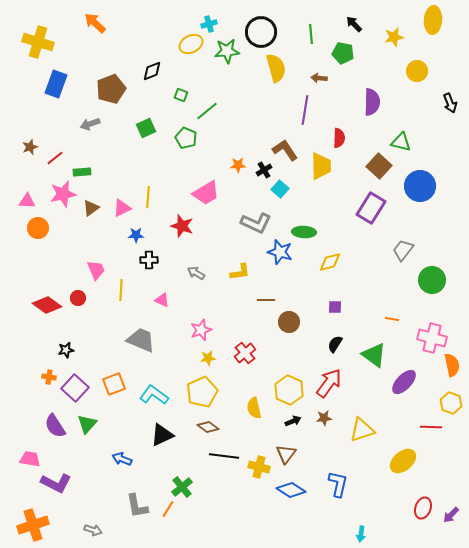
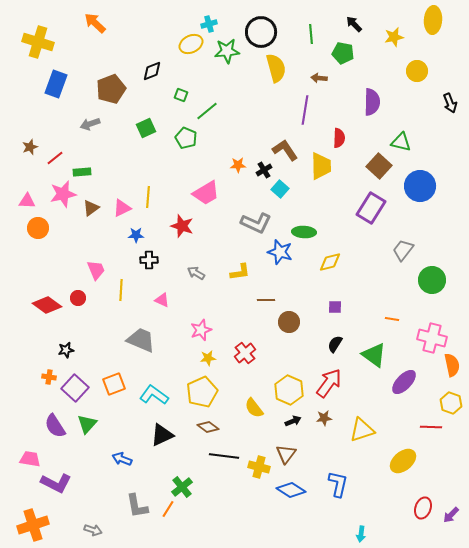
yellow semicircle at (254, 408): rotated 25 degrees counterclockwise
